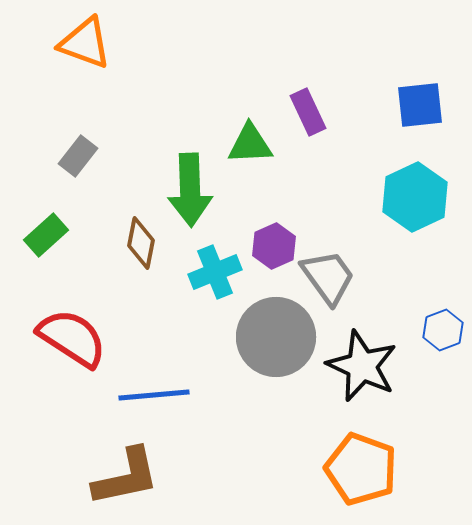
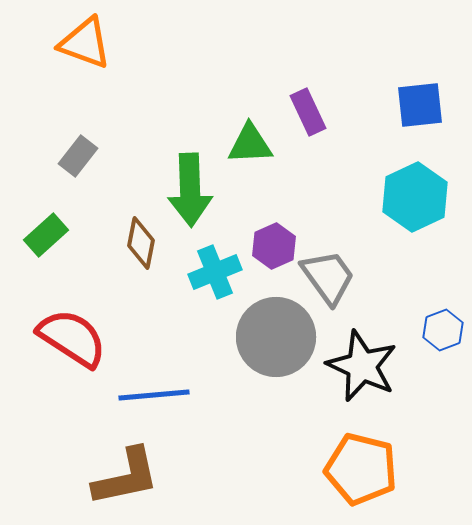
orange pentagon: rotated 6 degrees counterclockwise
